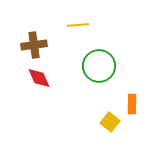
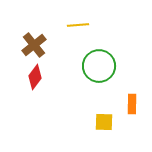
brown cross: rotated 30 degrees counterclockwise
red diamond: moved 4 px left, 1 px up; rotated 60 degrees clockwise
yellow square: moved 6 px left; rotated 36 degrees counterclockwise
